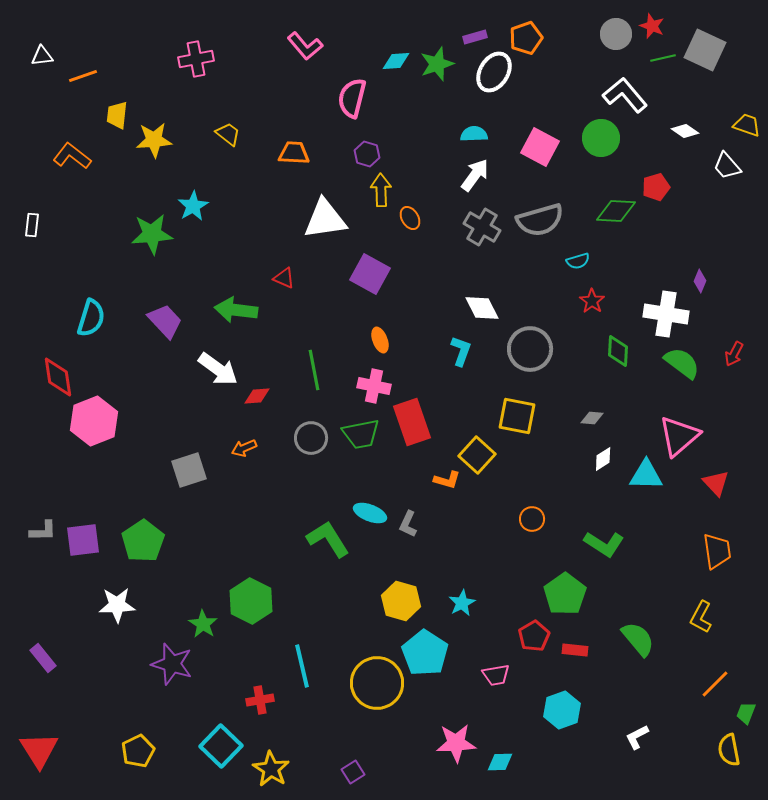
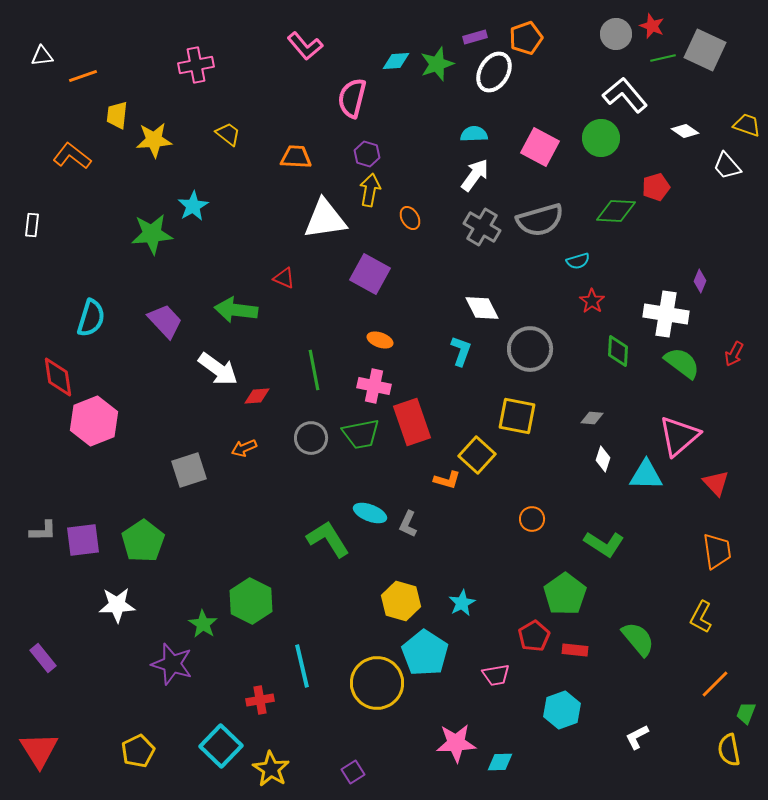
pink cross at (196, 59): moved 6 px down
orange trapezoid at (294, 153): moved 2 px right, 4 px down
yellow arrow at (381, 190): moved 11 px left; rotated 12 degrees clockwise
orange ellipse at (380, 340): rotated 50 degrees counterclockwise
white diamond at (603, 459): rotated 40 degrees counterclockwise
